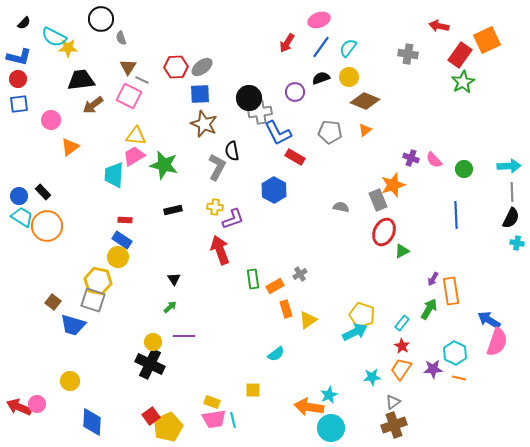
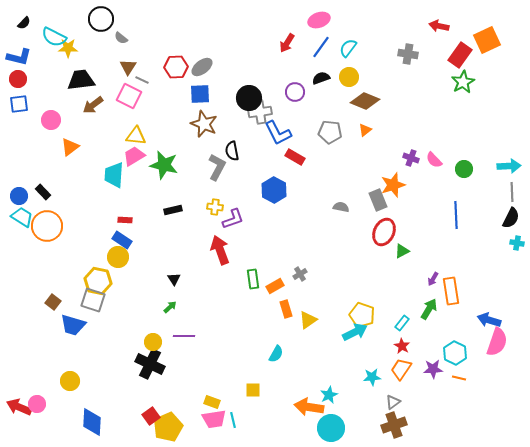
gray semicircle at (121, 38): rotated 32 degrees counterclockwise
blue arrow at (489, 320): rotated 15 degrees counterclockwise
cyan semicircle at (276, 354): rotated 24 degrees counterclockwise
